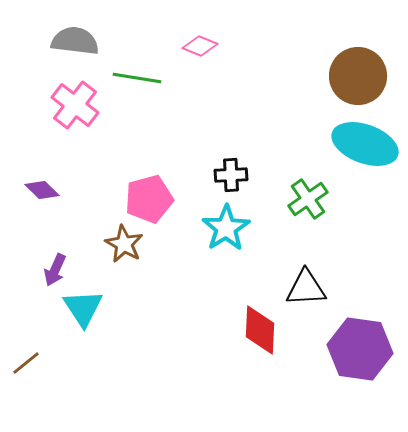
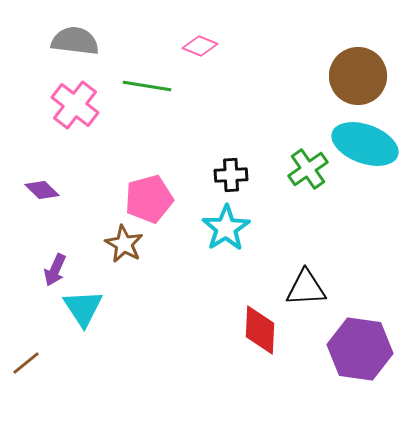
green line: moved 10 px right, 8 px down
green cross: moved 30 px up
